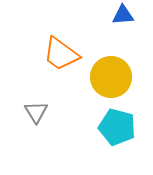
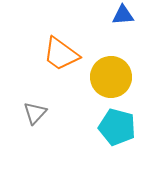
gray triangle: moved 1 px left, 1 px down; rotated 15 degrees clockwise
